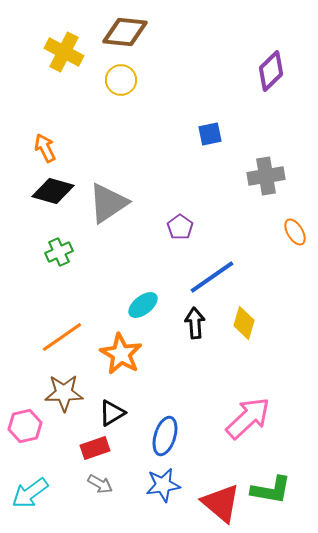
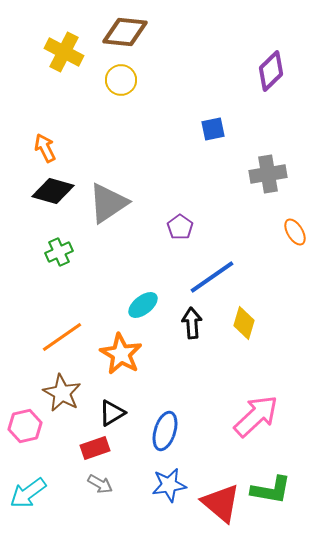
blue square: moved 3 px right, 5 px up
gray cross: moved 2 px right, 2 px up
black arrow: moved 3 px left
brown star: moved 2 px left; rotated 30 degrees clockwise
pink arrow: moved 8 px right, 2 px up
blue ellipse: moved 5 px up
blue star: moved 6 px right
cyan arrow: moved 2 px left
